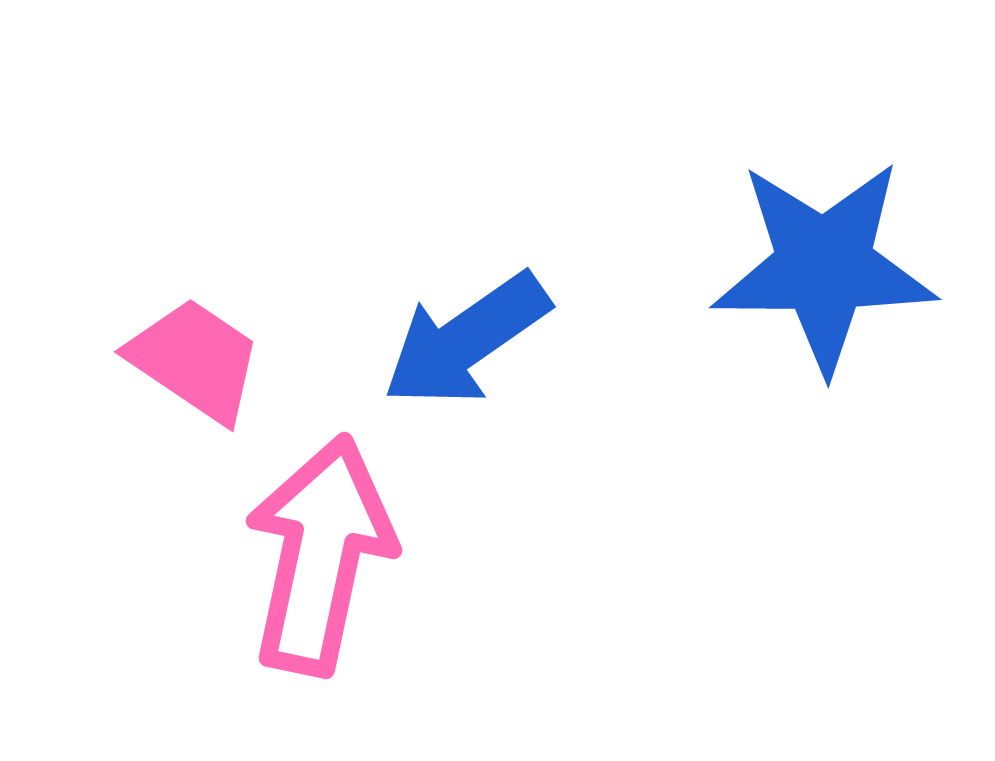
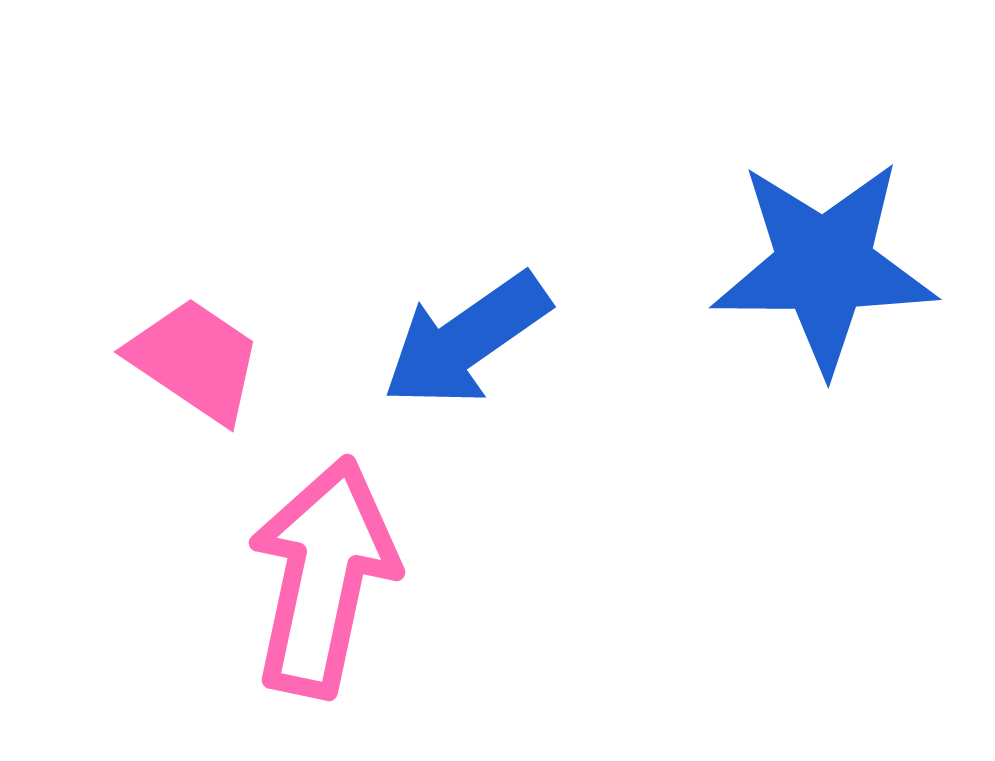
pink arrow: moved 3 px right, 22 px down
